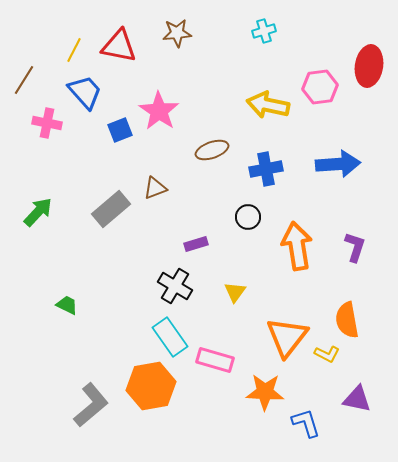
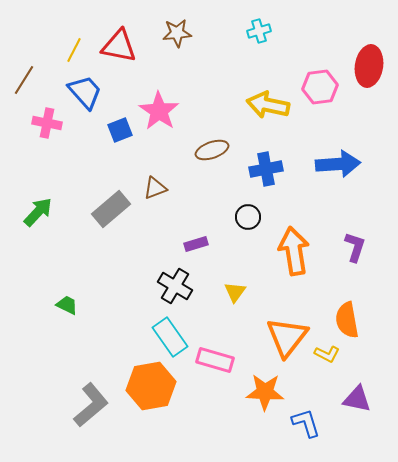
cyan cross: moved 5 px left
orange arrow: moved 3 px left, 5 px down
